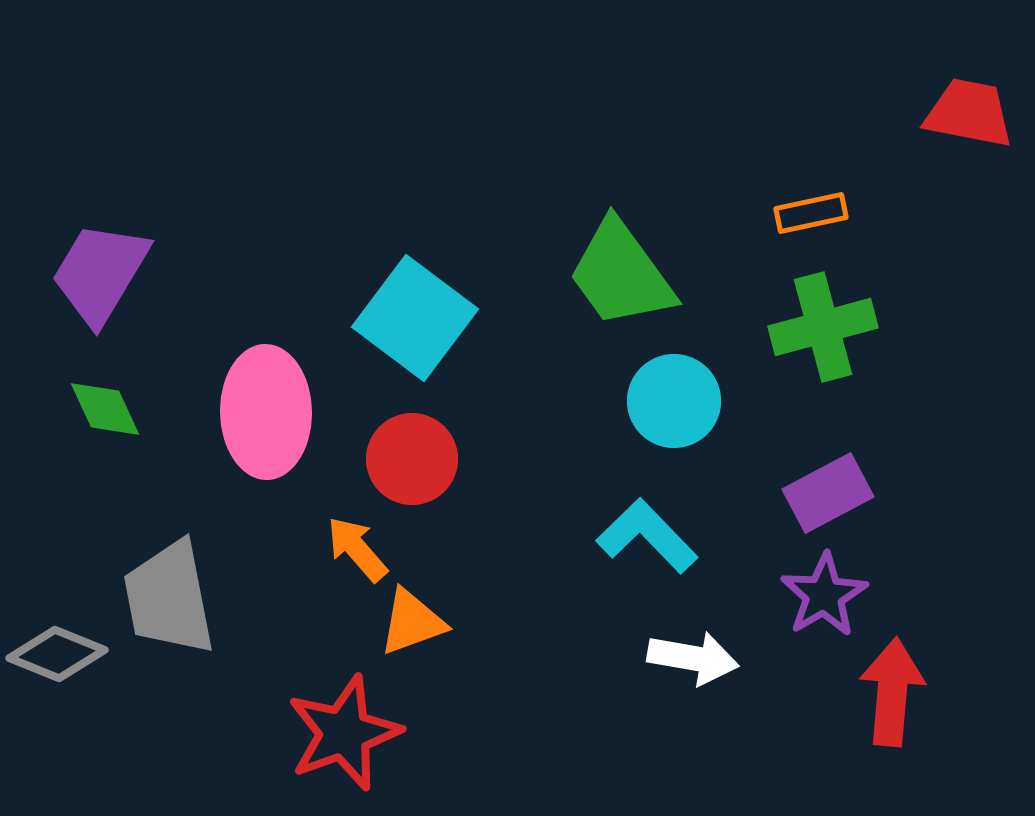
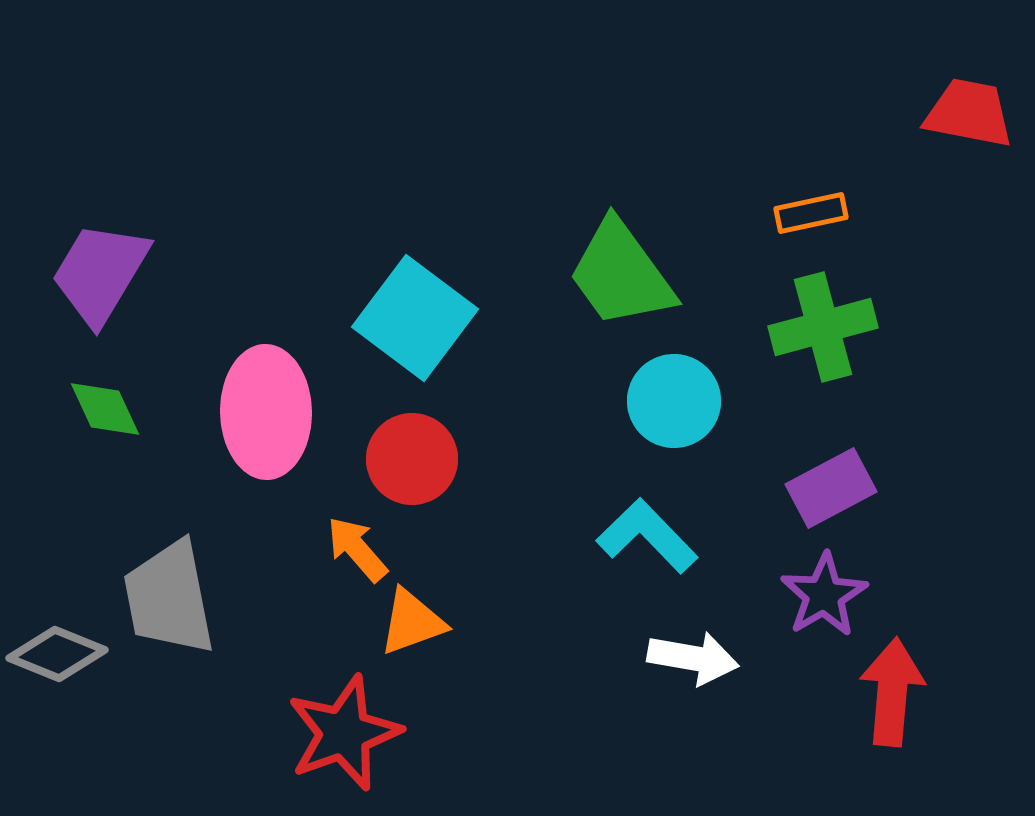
purple rectangle: moved 3 px right, 5 px up
